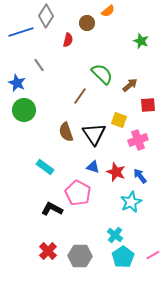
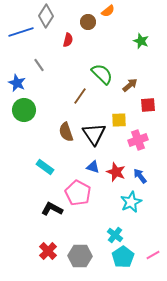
brown circle: moved 1 px right, 1 px up
yellow square: rotated 21 degrees counterclockwise
